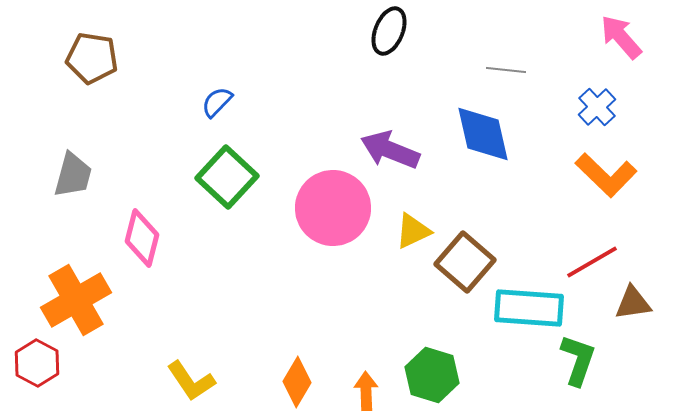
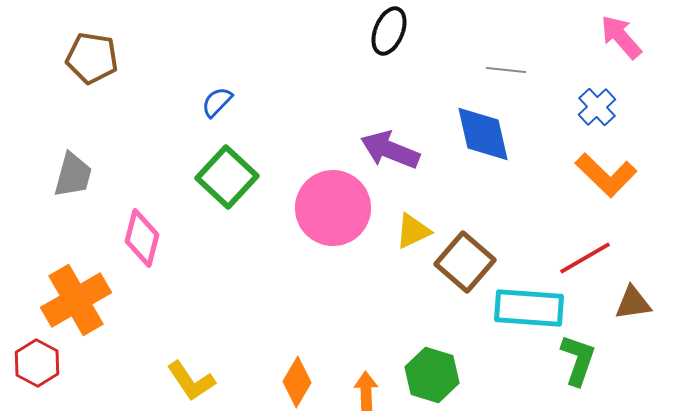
red line: moved 7 px left, 4 px up
